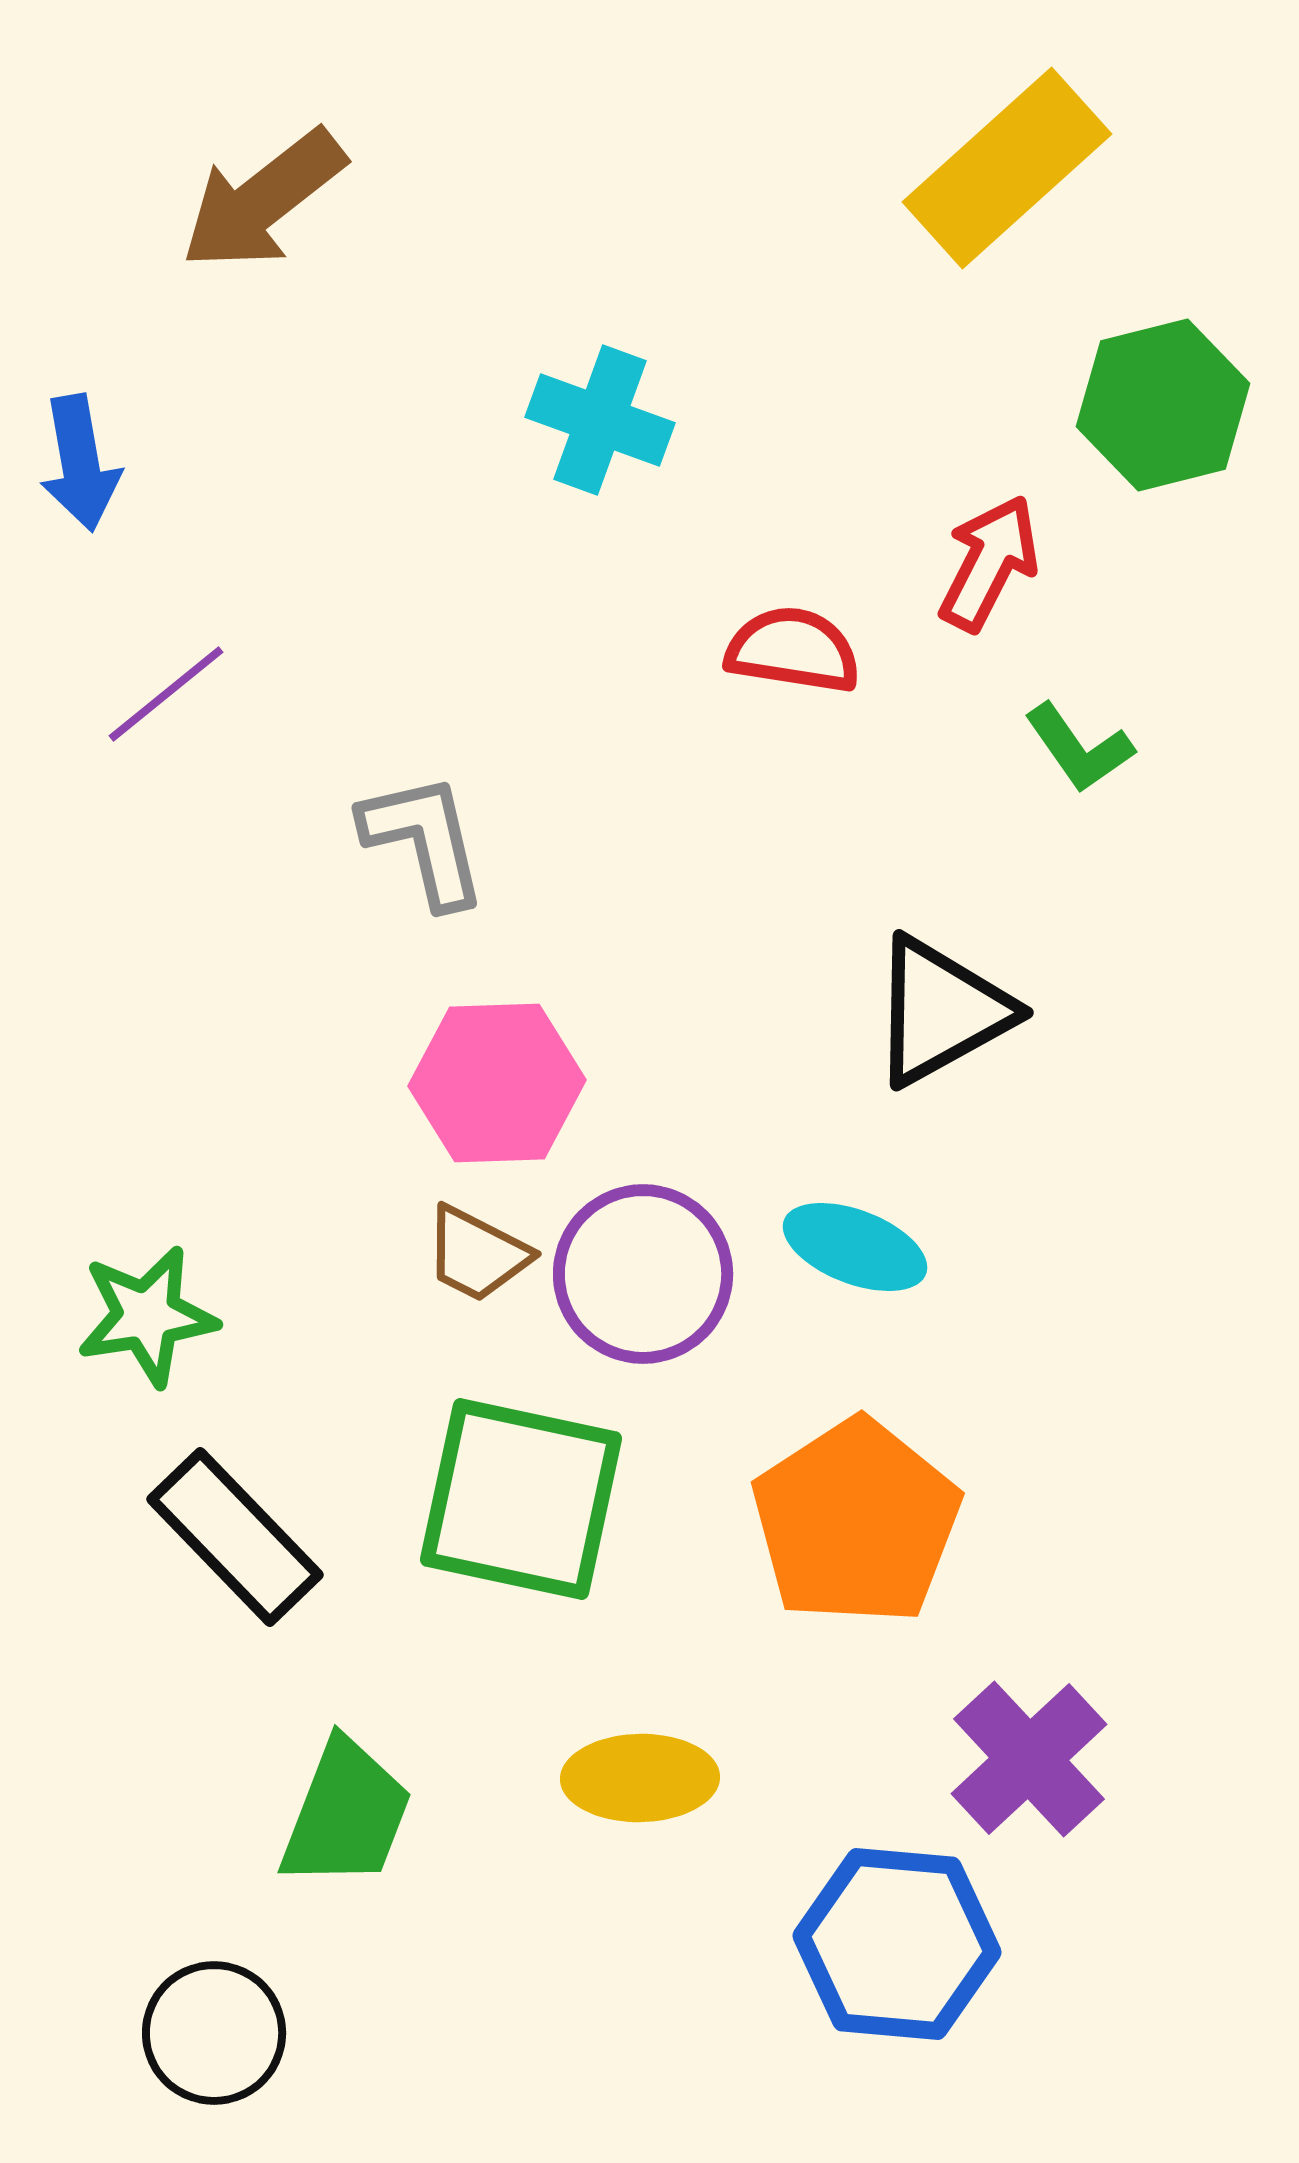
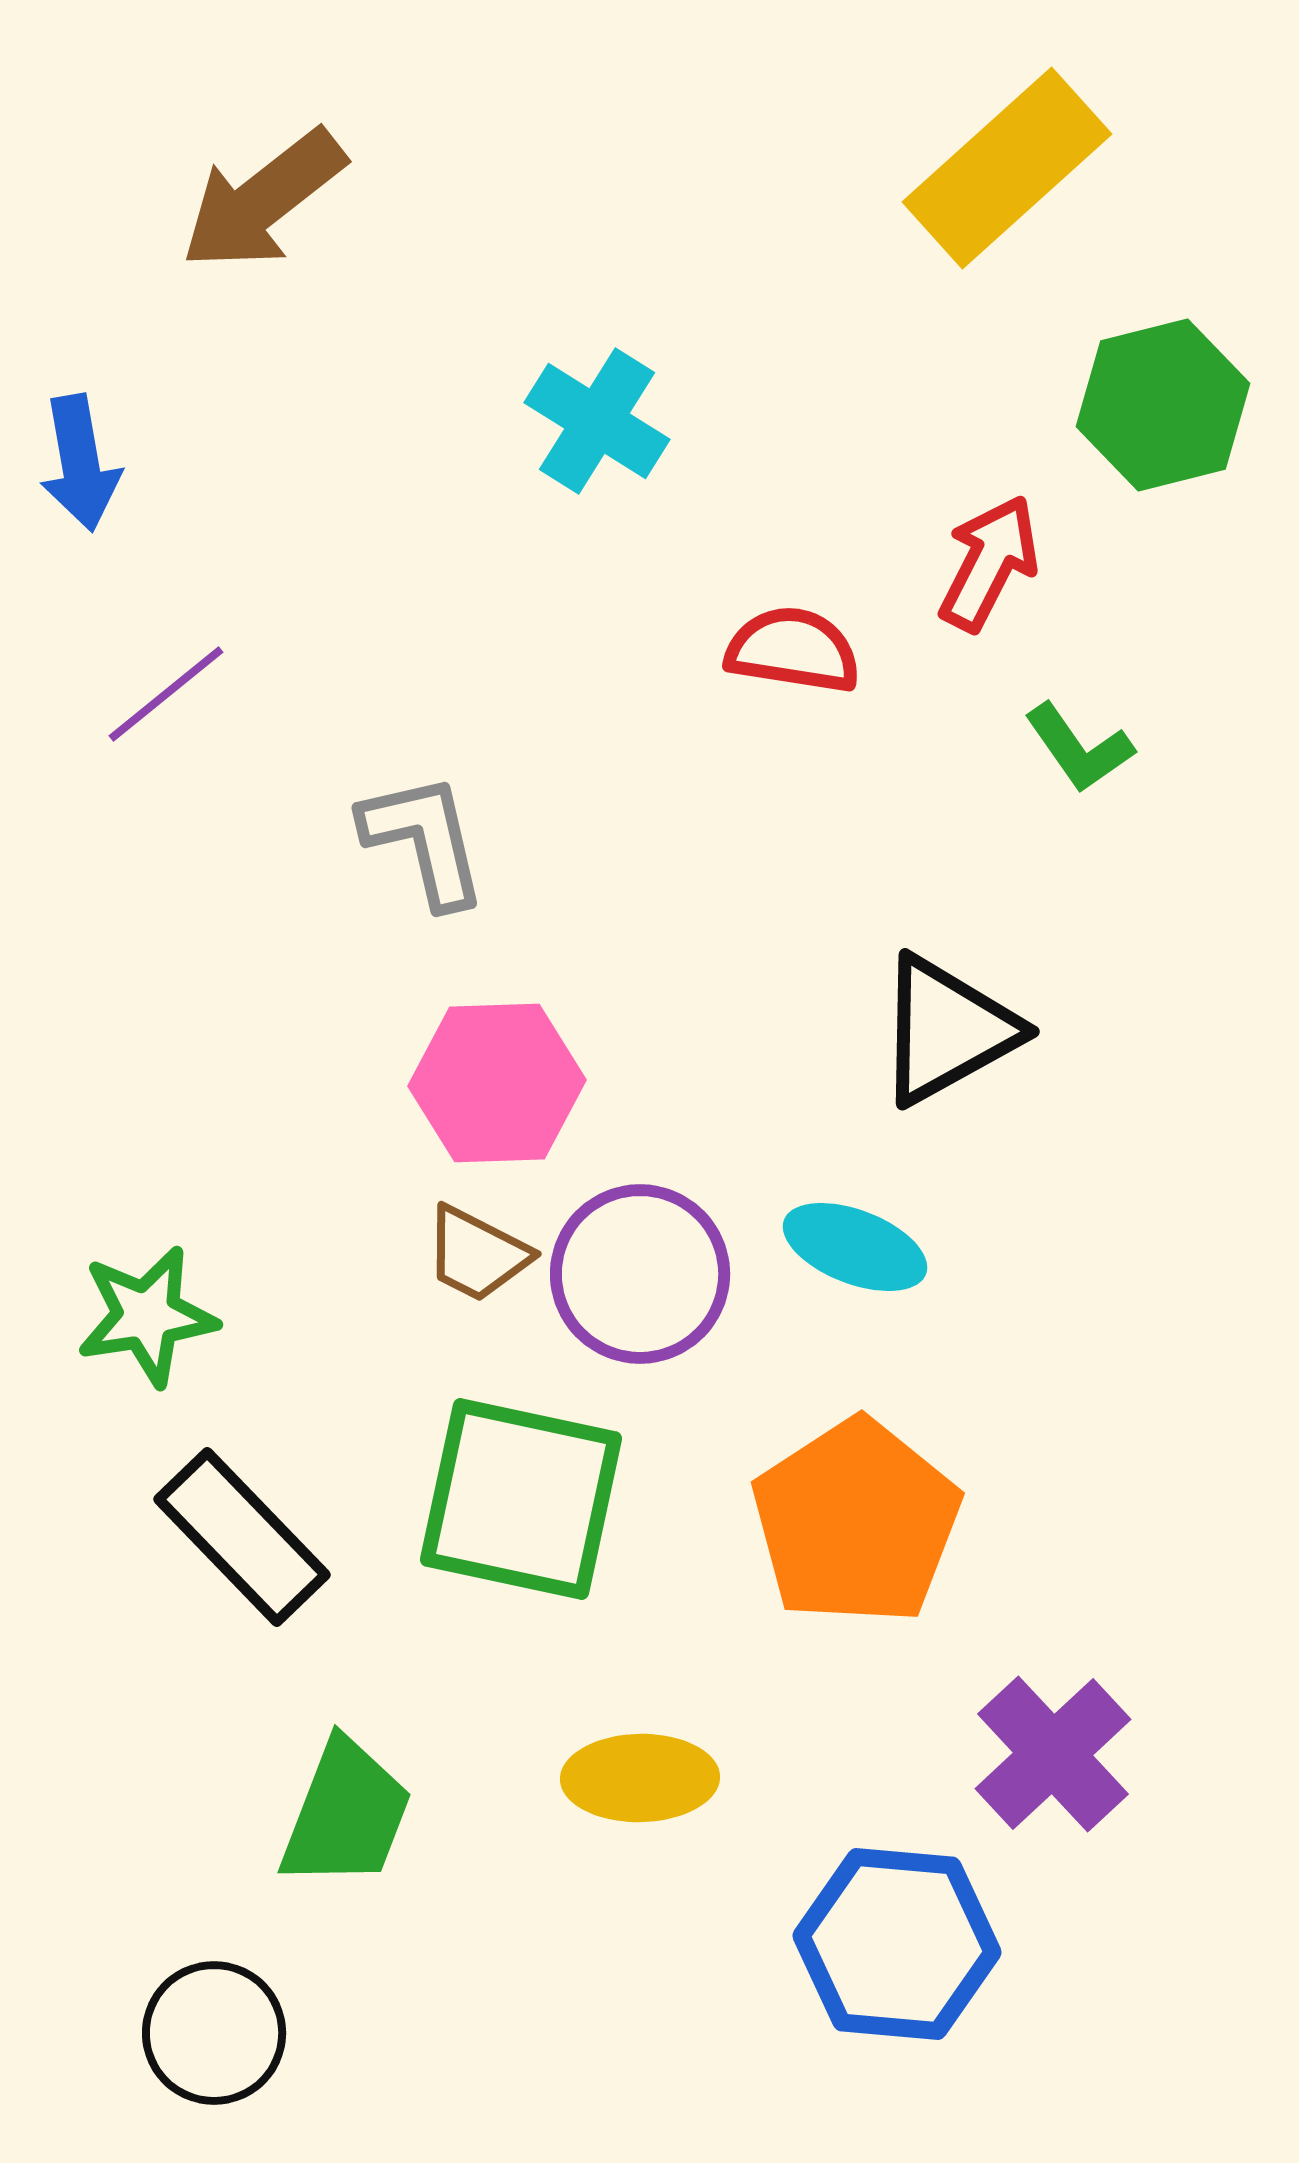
cyan cross: moved 3 px left, 1 px down; rotated 12 degrees clockwise
black triangle: moved 6 px right, 19 px down
purple circle: moved 3 px left
black rectangle: moved 7 px right
purple cross: moved 24 px right, 5 px up
